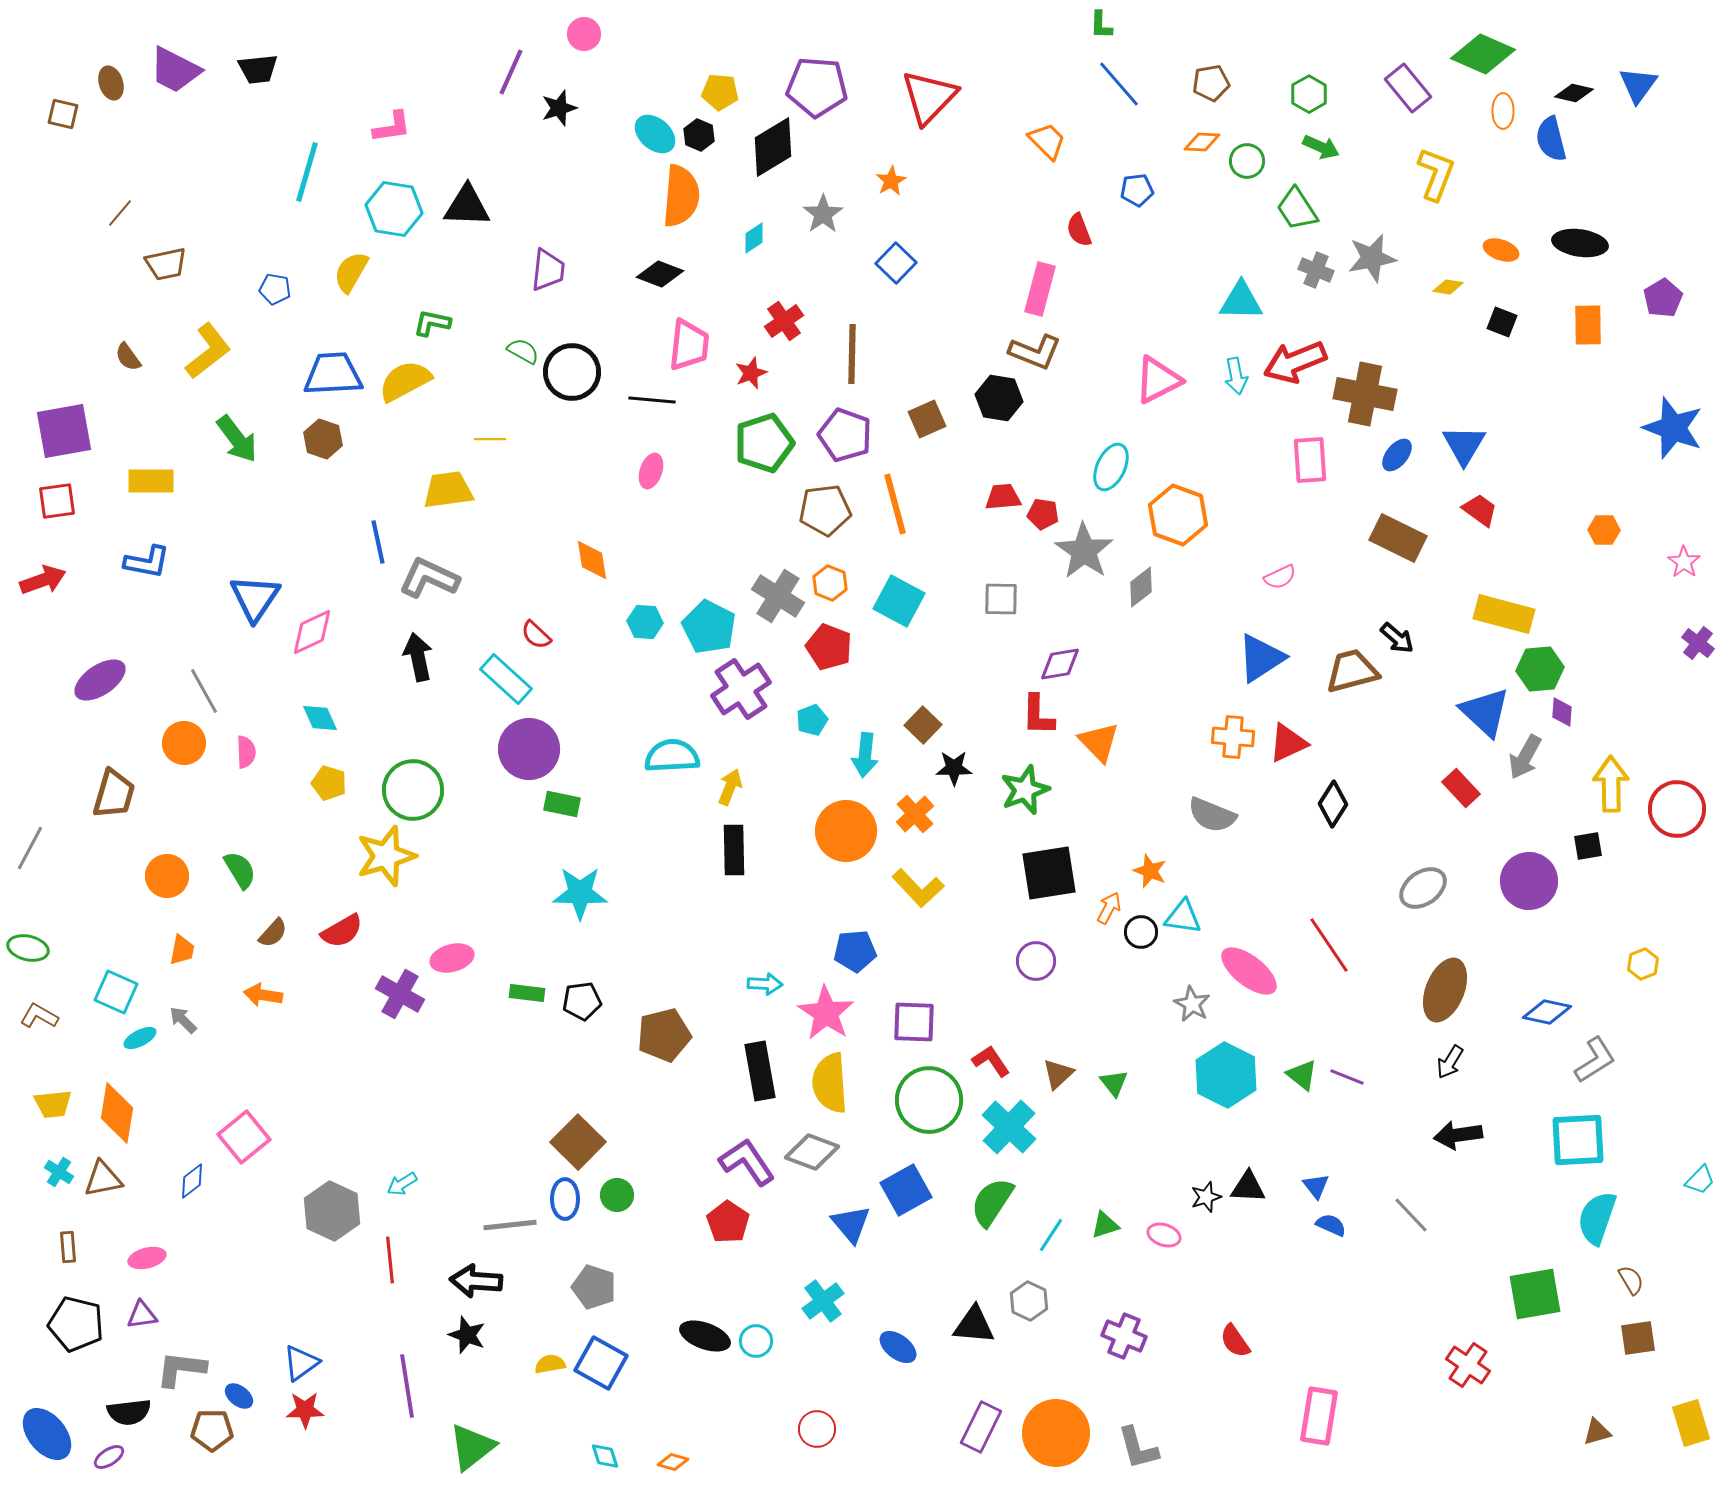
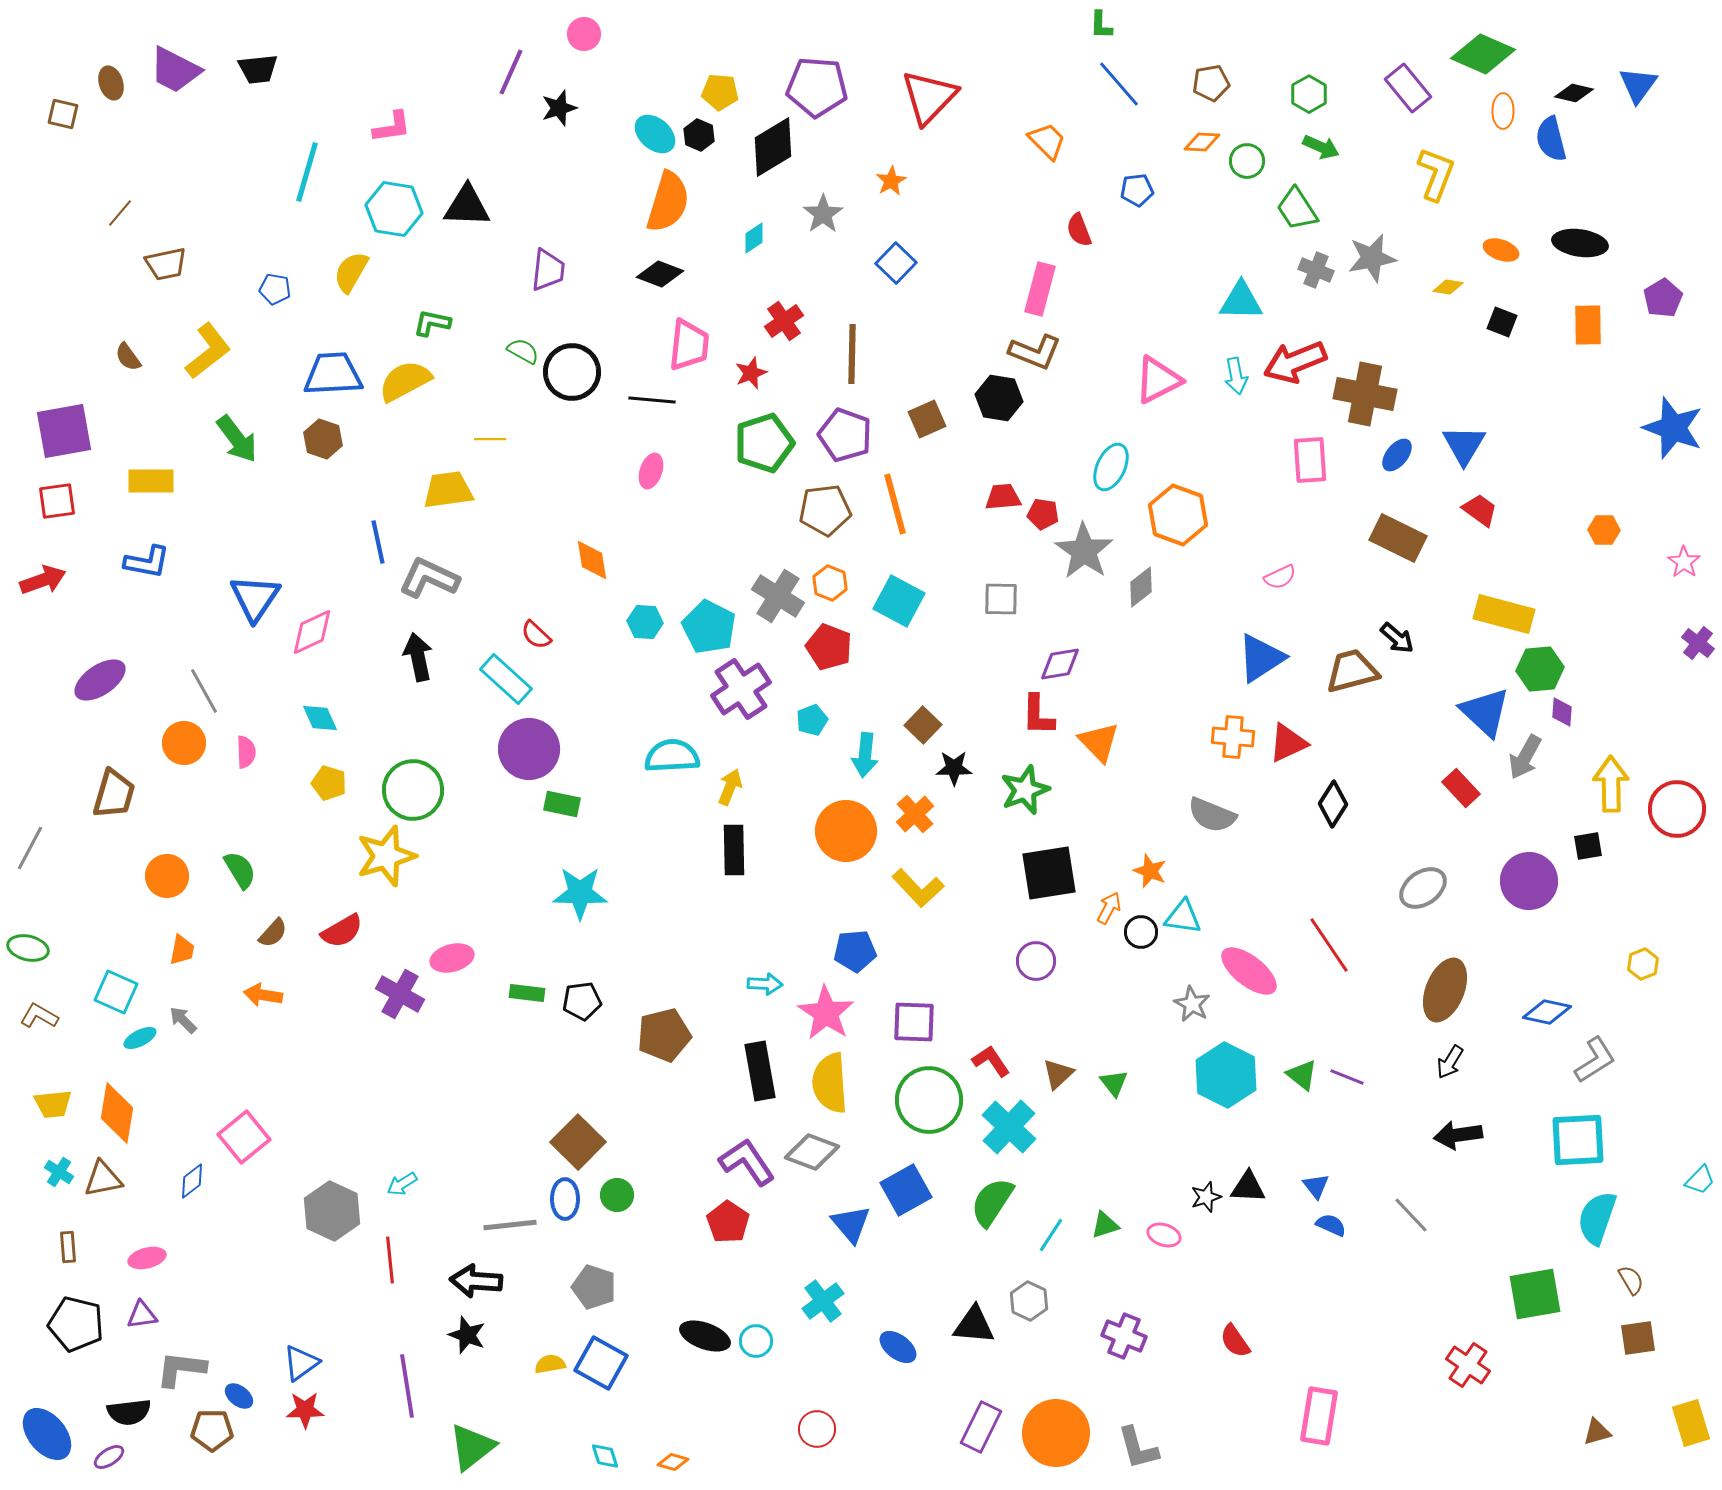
orange semicircle at (681, 196): moved 13 px left, 6 px down; rotated 12 degrees clockwise
